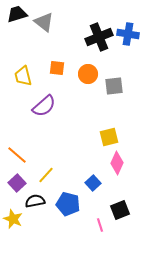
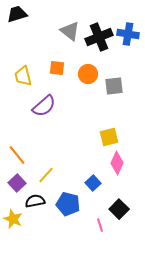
gray triangle: moved 26 px right, 9 px down
orange line: rotated 10 degrees clockwise
black square: moved 1 px left, 1 px up; rotated 24 degrees counterclockwise
